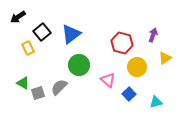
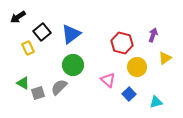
green circle: moved 6 px left
